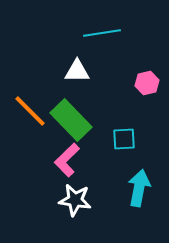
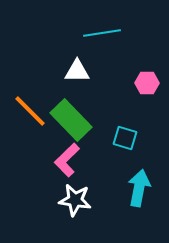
pink hexagon: rotated 15 degrees clockwise
cyan square: moved 1 px right, 1 px up; rotated 20 degrees clockwise
